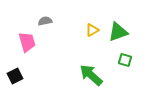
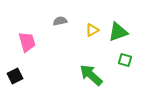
gray semicircle: moved 15 px right
